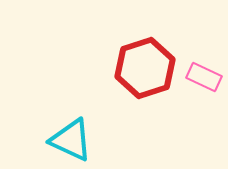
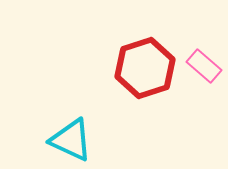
pink rectangle: moved 11 px up; rotated 16 degrees clockwise
